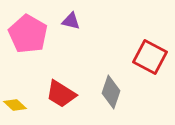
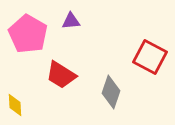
purple triangle: rotated 18 degrees counterclockwise
red trapezoid: moved 19 px up
yellow diamond: rotated 45 degrees clockwise
